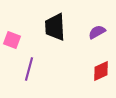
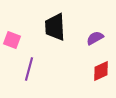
purple semicircle: moved 2 px left, 6 px down
